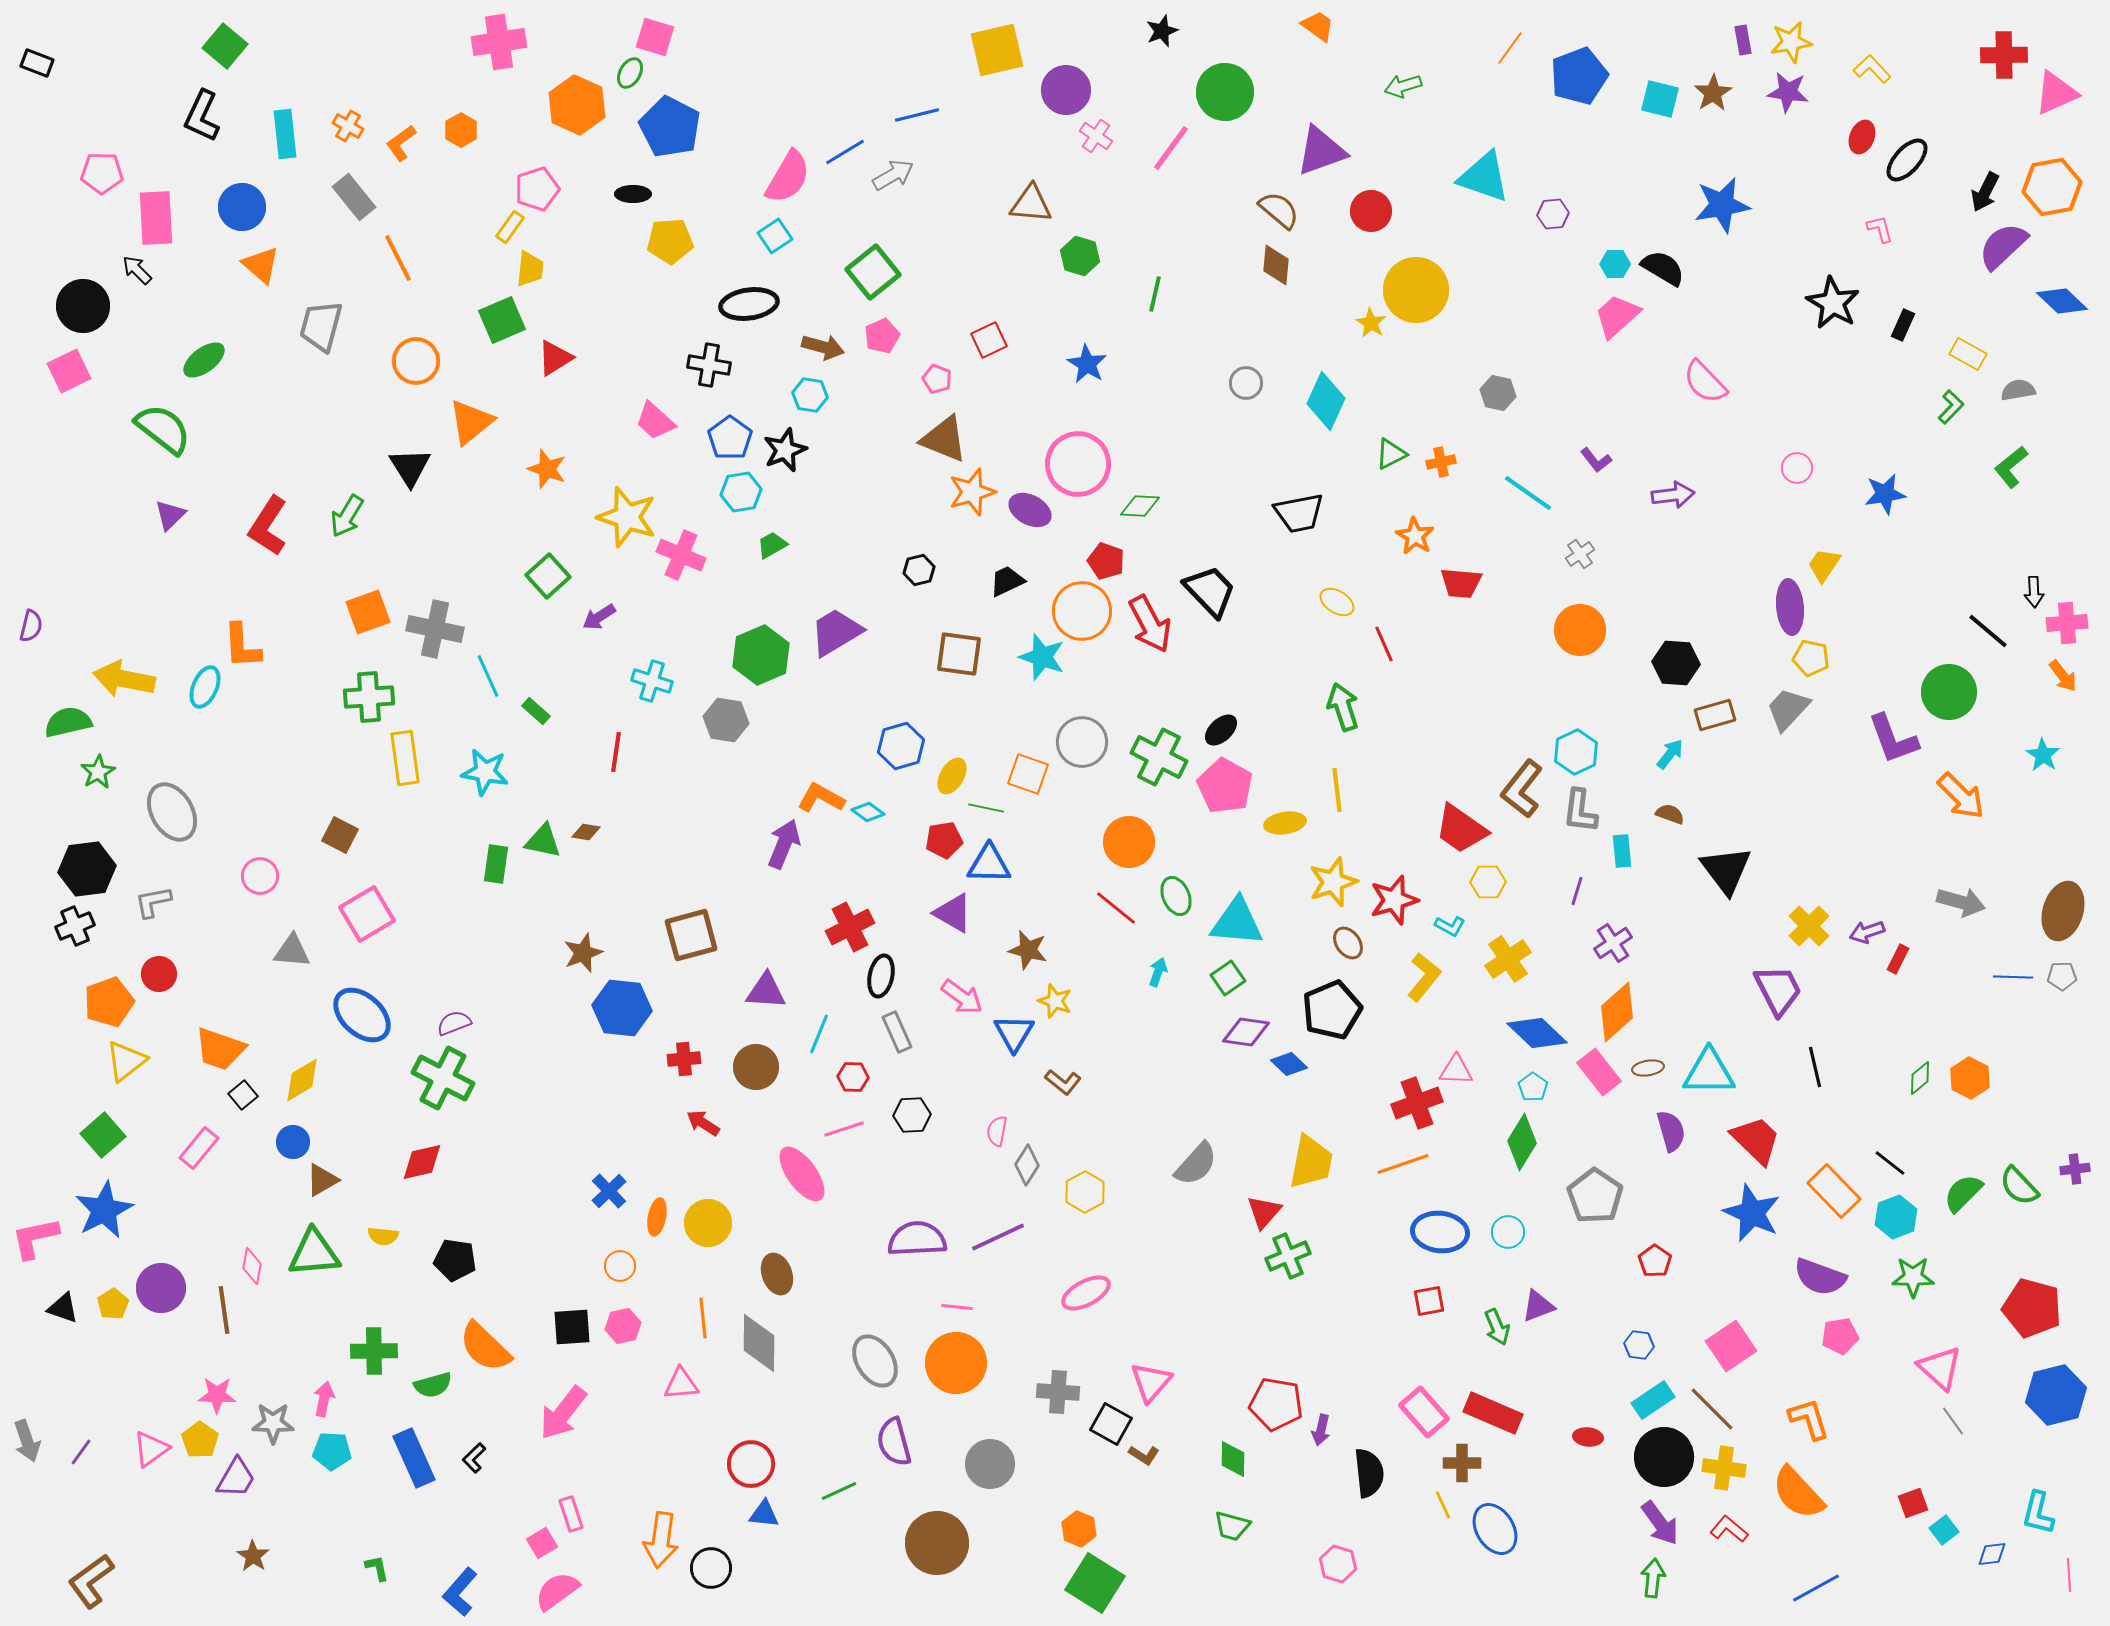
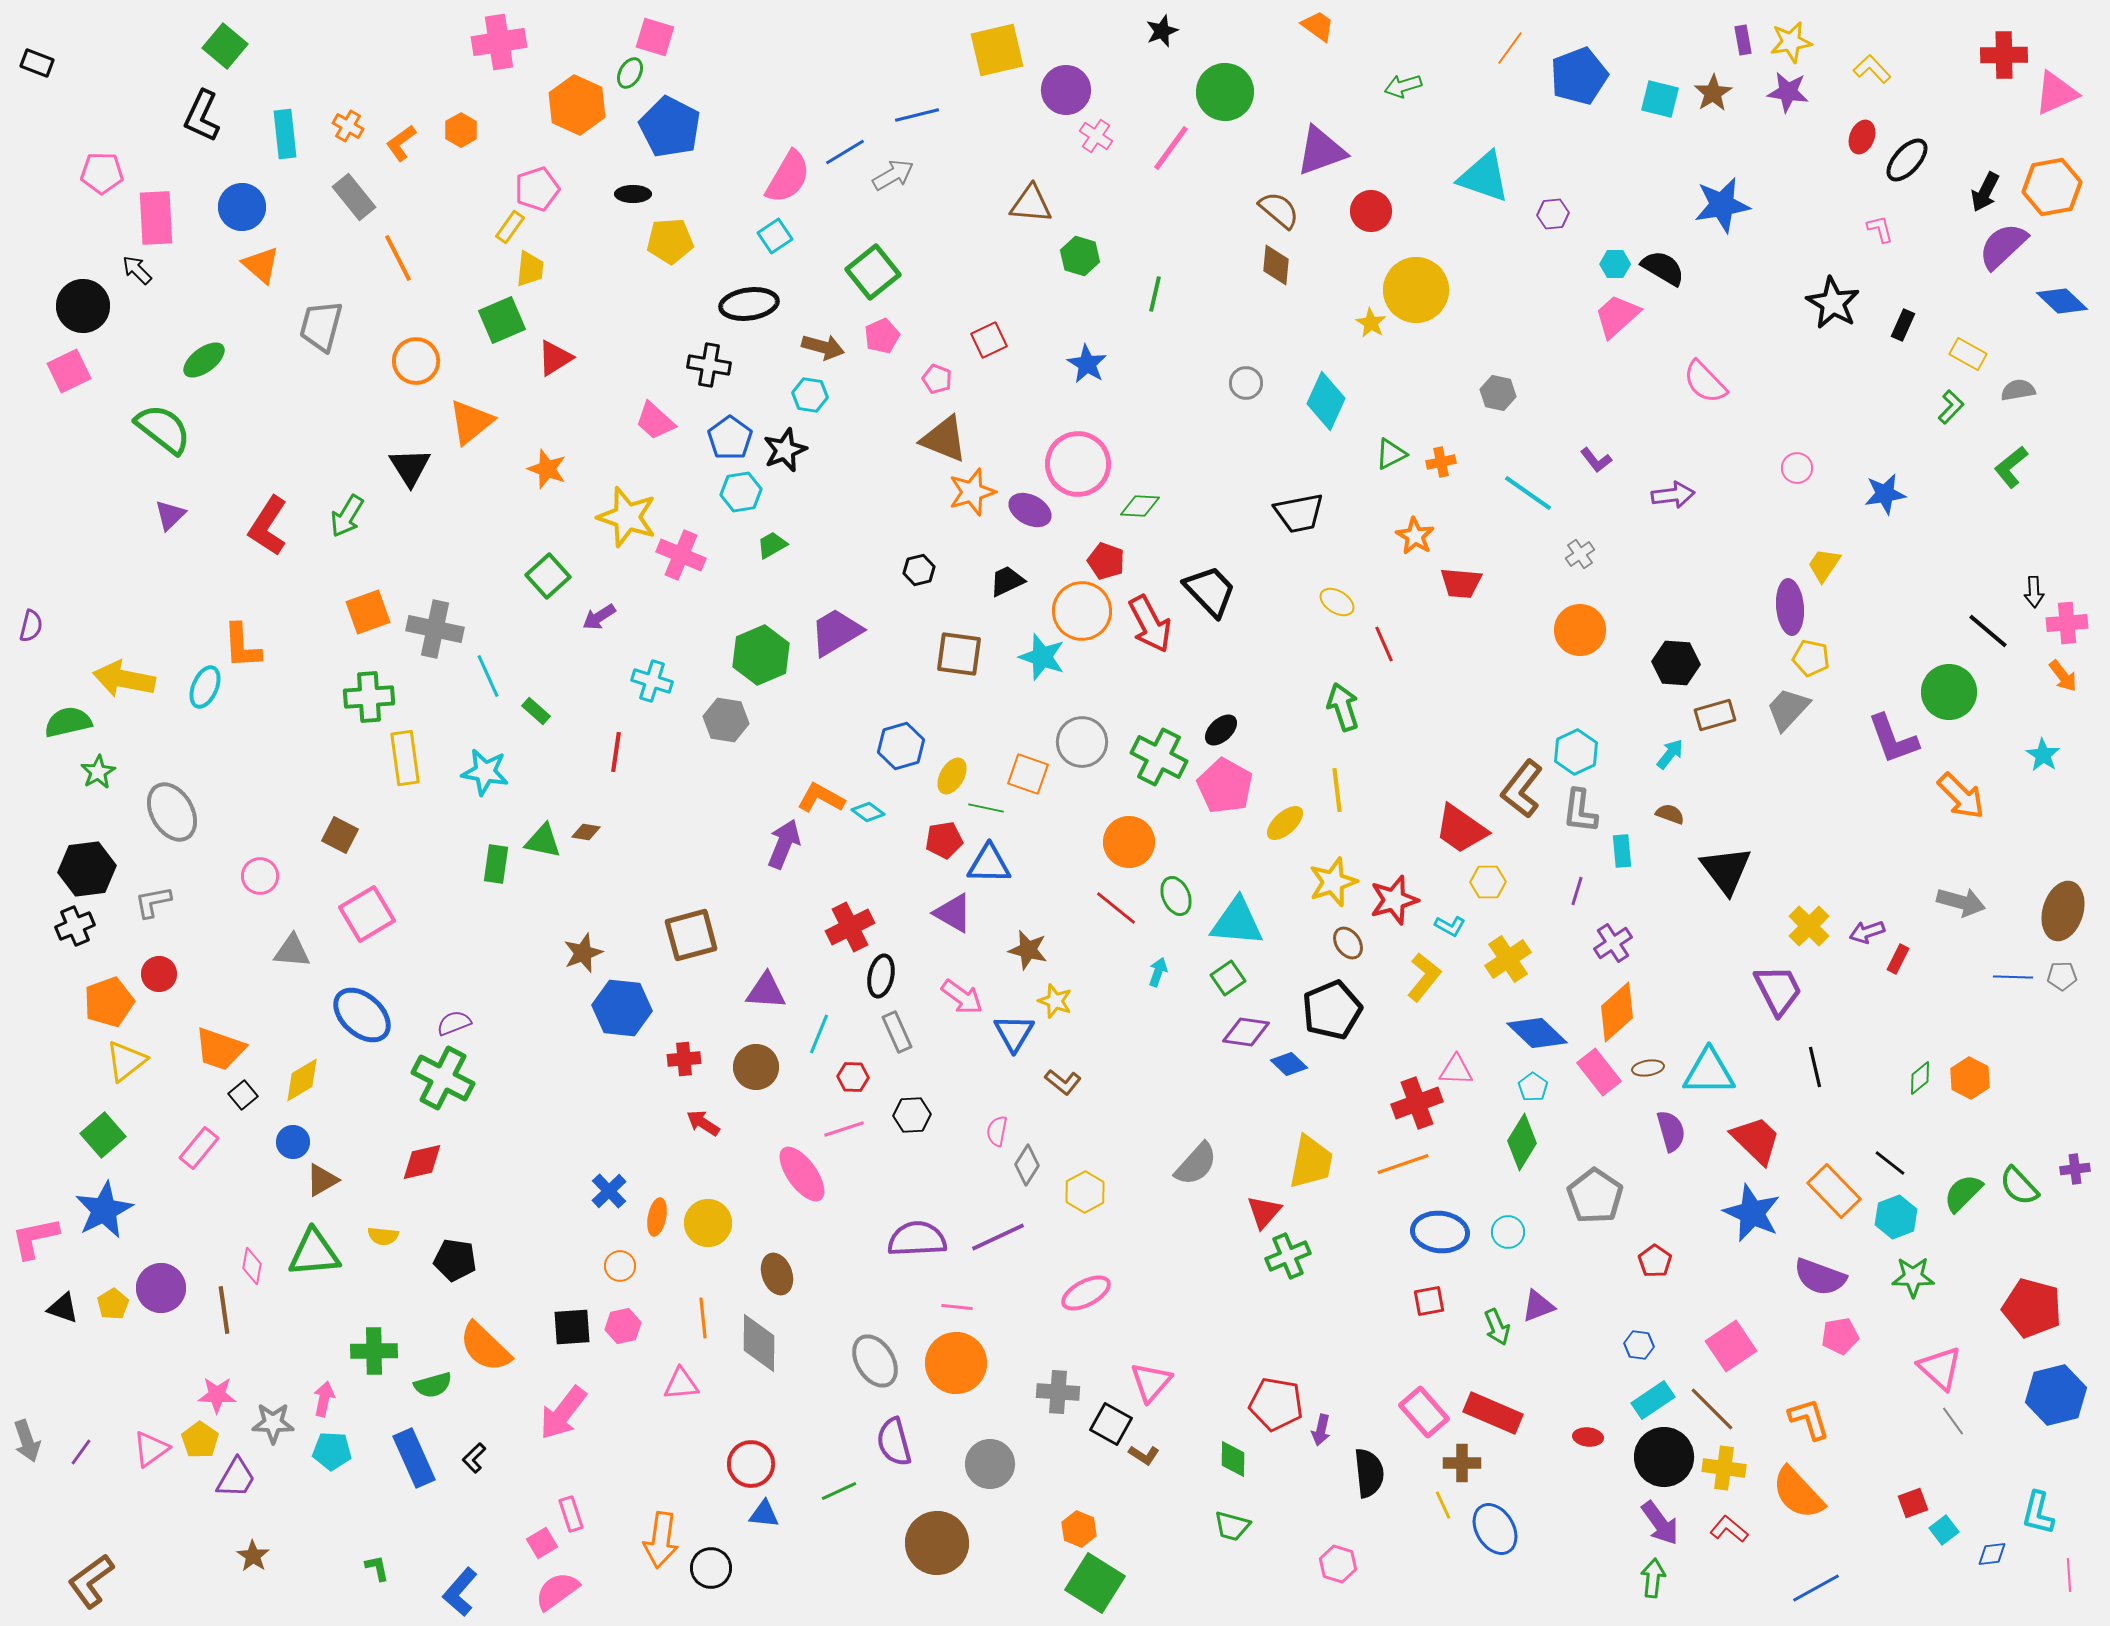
yellow ellipse at (1285, 823): rotated 33 degrees counterclockwise
